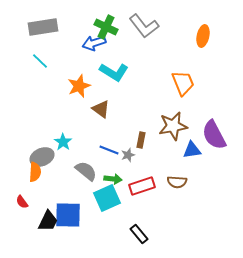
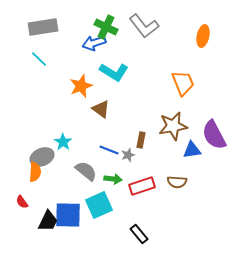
cyan line: moved 1 px left, 2 px up
orange star: moved 2 px right
cyan square: moved 8 px left, 7 px down
